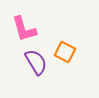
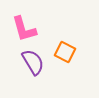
purple semicircle: moved 3 px left
